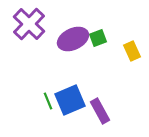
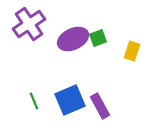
purple cross: rotated 12 degrees clockwise
yellow rectangle: rotated 42 degrees clockwise
green line: moved 14 px left
purple rectangle: moved 5 px up
